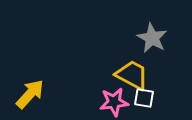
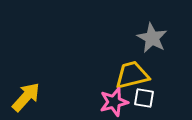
yellow trapezoid: rotated 42 degrees counterclockwise
yellow arrow: moved 4 px left, 3 px down
pink star: rotated 8 degrees counterclockwise
